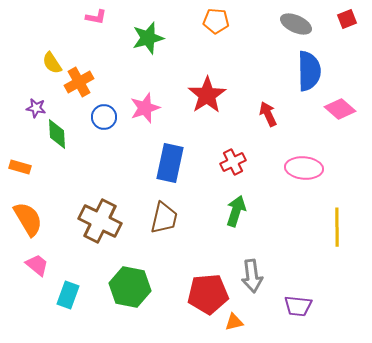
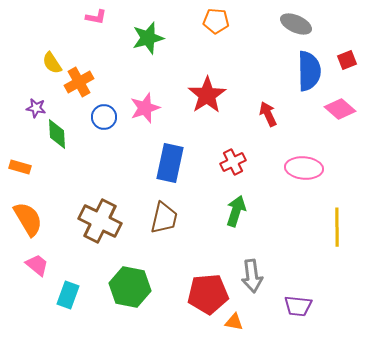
red square: moved 41 px down
orange triangle: rotated 24 degrees clockwise
